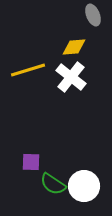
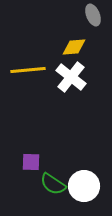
yellow line: rotated 12 degrees clockwise
